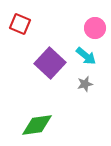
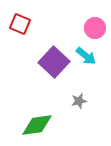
purple square: moved 4 px right, 1 px up
gray star: moved 6 px left, 17 px down
